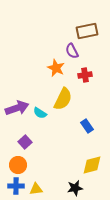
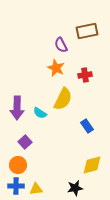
purple semicircle: moved 11 px left, 6 px up
purple arrow: rotated 110 degrees clockwise
